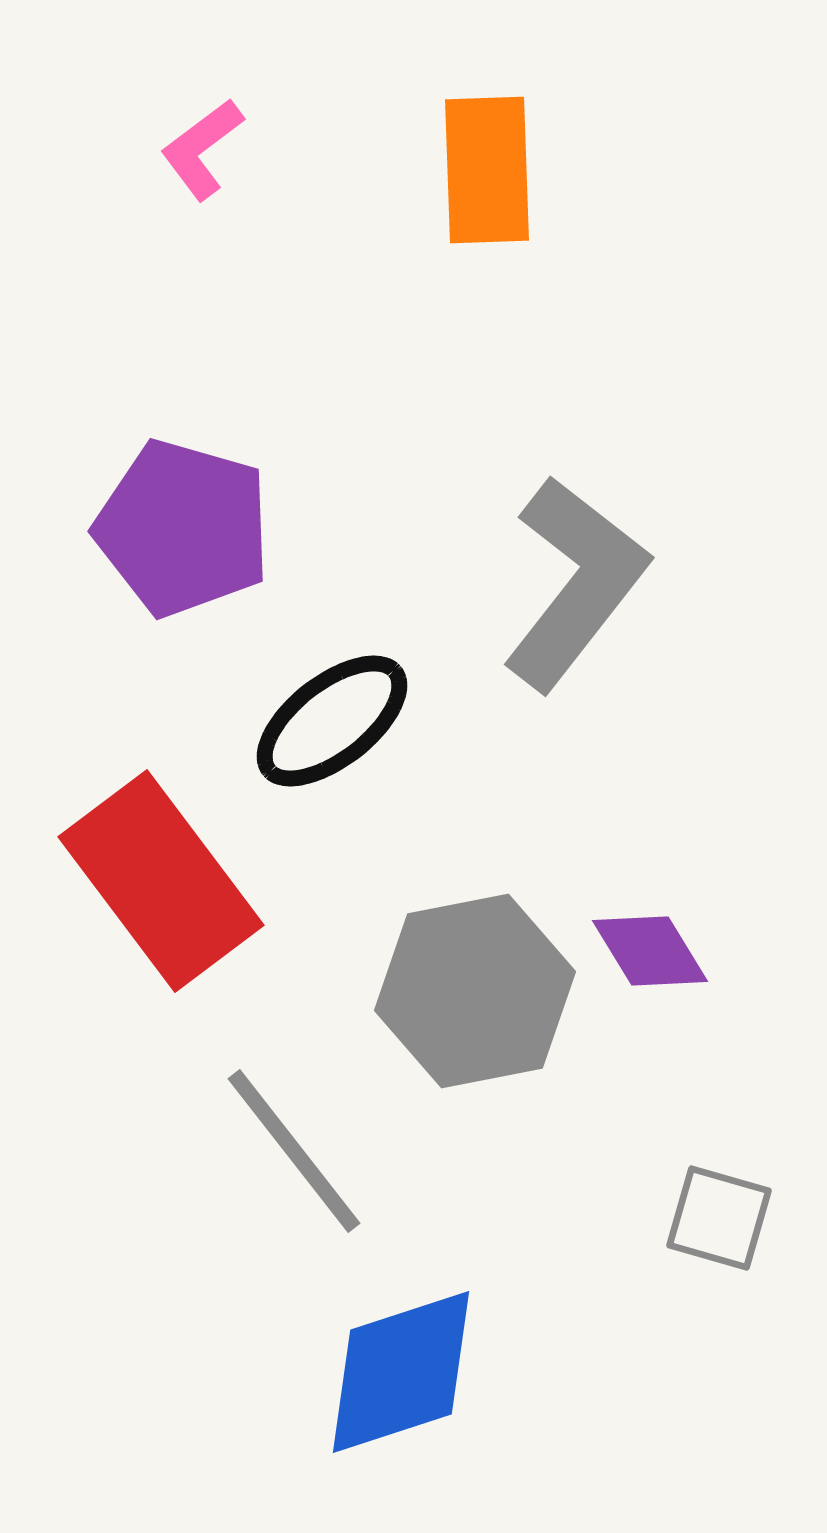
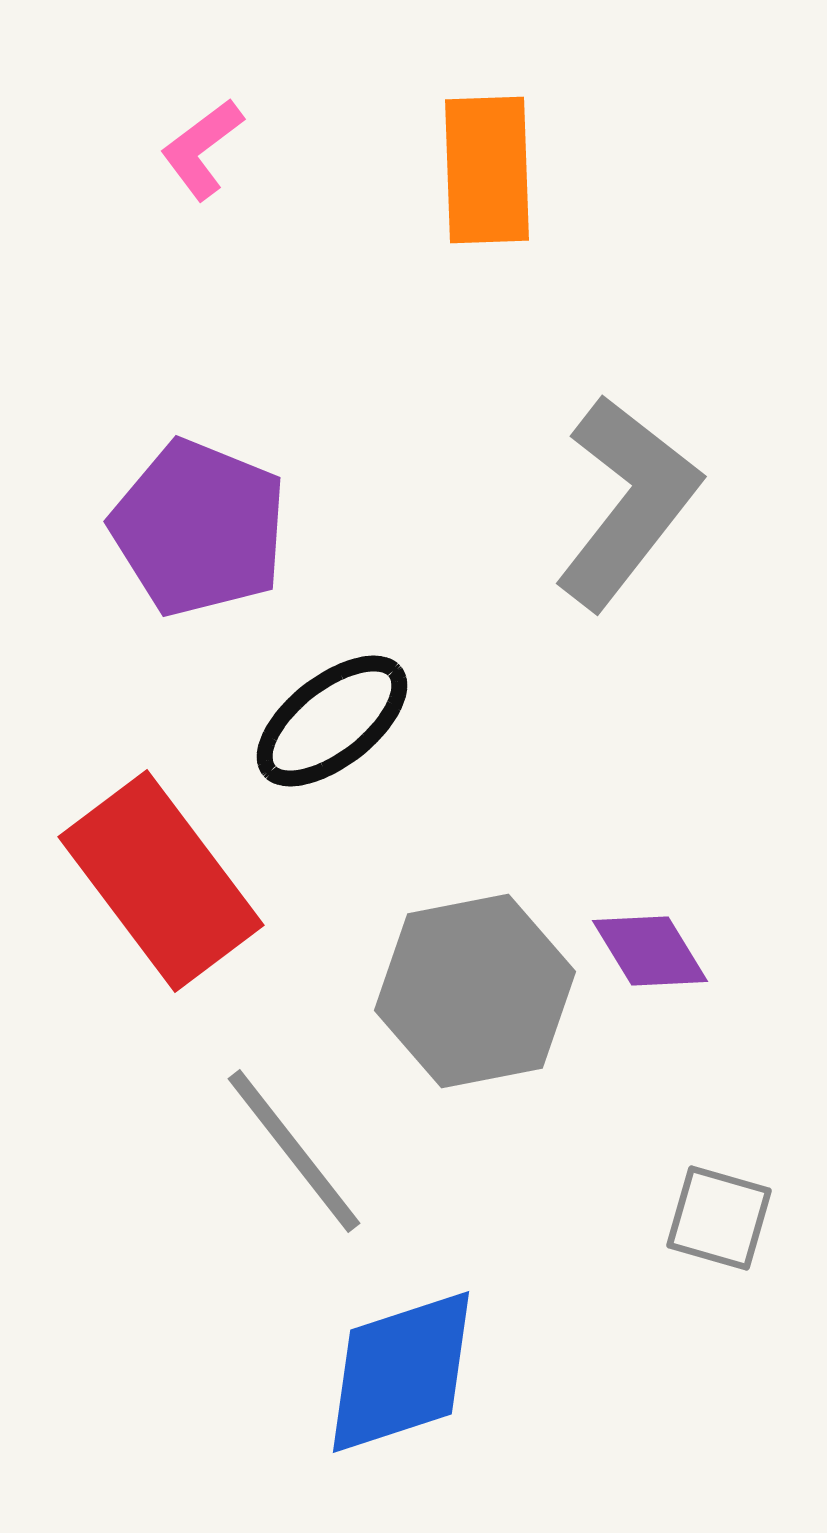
purple pentagon: moved 16 px right; rotated 6 degrees clockwise
gray L-shape: moved 52 px right, 81 px up
